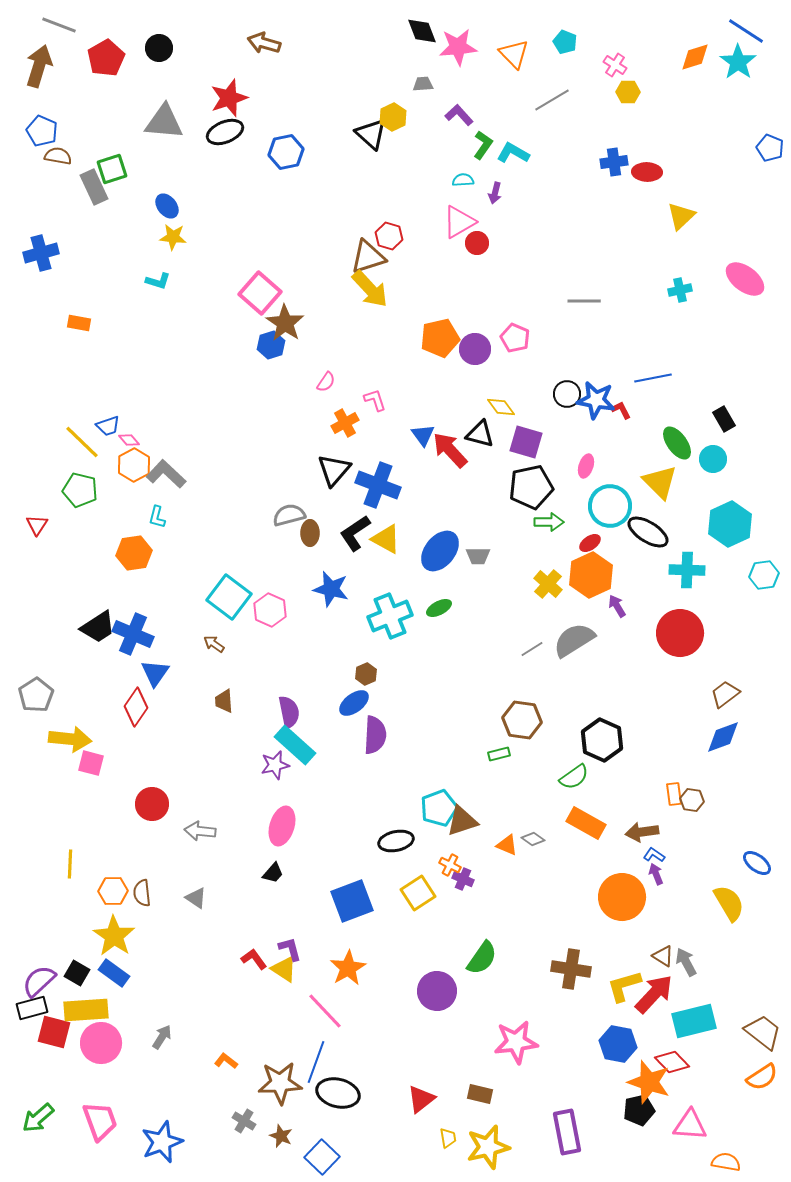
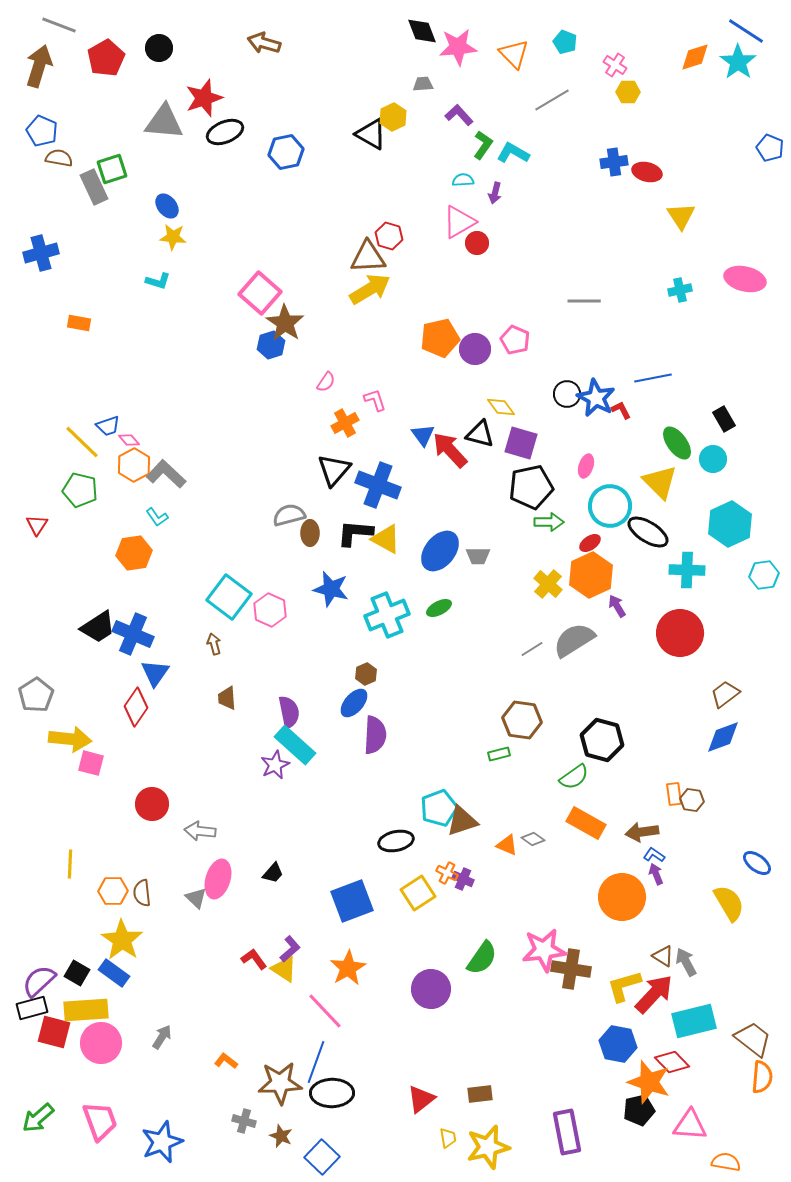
red star at (229, 98): moved 25 px left
black triangle at (371, 134): rotated 12 degrees counterclockwise
brown semicircle at (58, 156): moved 1 px right, 2 px down
red ellipse at (647, 172): rotated 12 degrees clockwise
yellow triangle at (681, 216): rotated 20 degrees counterclockwise
brown triangle at (368, 257): rotated 15 degrees clockwise
pink ellipse at (745, 279): rotated 24 degrees counterclockwise
yellow arrow at (370, 289): rotated 78 degrees counterclockwise
pink pentagon at (515, 338): moved 2 px down
blue star at (596, 400): moved 2 px up; rotated 18 degrees clockwise
purple square at (526, 442): moved 5 px left, 1 px down
cyan L-shape at (157, 517): rotated 50 degrees counterclockwise
black L-shape at (355, 533): rotated 39 degrees clockwise
cyan cross at (390, 616): moved 3 px left, 1 px up
brown arrow at (214, 644): rotated 40 degrees clockwise
brown trapezoid at (224, 701): moved 3 px right, 3 px up
blue ellipse at (354, 703): rotated 12 degrees counterclockwise
black hexagon at (602, 740): rotated 9 degrees counterclockwise
purple star at (275, 765): rotated 12 degrees counterclockwise
pink ellipse at (282, 826): moved 64 px left, 53 px down
orange cross at (450, 865): moved 3 px left, 8 px down
gray triangle at (196, 898): rotated 10 degrees clockwise
yellow star at (114, 936): moved 8 px right, 4 px down
purple L-shape at (290, 949): rotated 64 degrees clockwise
purple circle at (437, 991): moved 6 px left, 2 px up
brown trapezoid at (763, 1032): moved 10 px left, 7 px down
pink star at (516, 1042): moved 28 px right, 92 px up
orange semicircle at (762, 1077): rotated 52 degrees counterclockwise
black ellipse at (338, 1093): moved 6 px left; rotated 15 degrees counterclockwise
brown rectangle at (480, 1094): rotated 20 degrees counterclockwise
gray cross at (244, 1121): rotated 15 degrees counterclockwise
